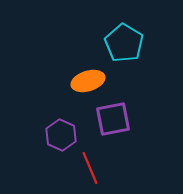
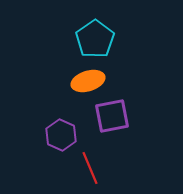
cyan pentagon: moved 29 px left, 4 px up; rotated 6 degrees clockwise
purple square: moved 1 px left, 3 px up
